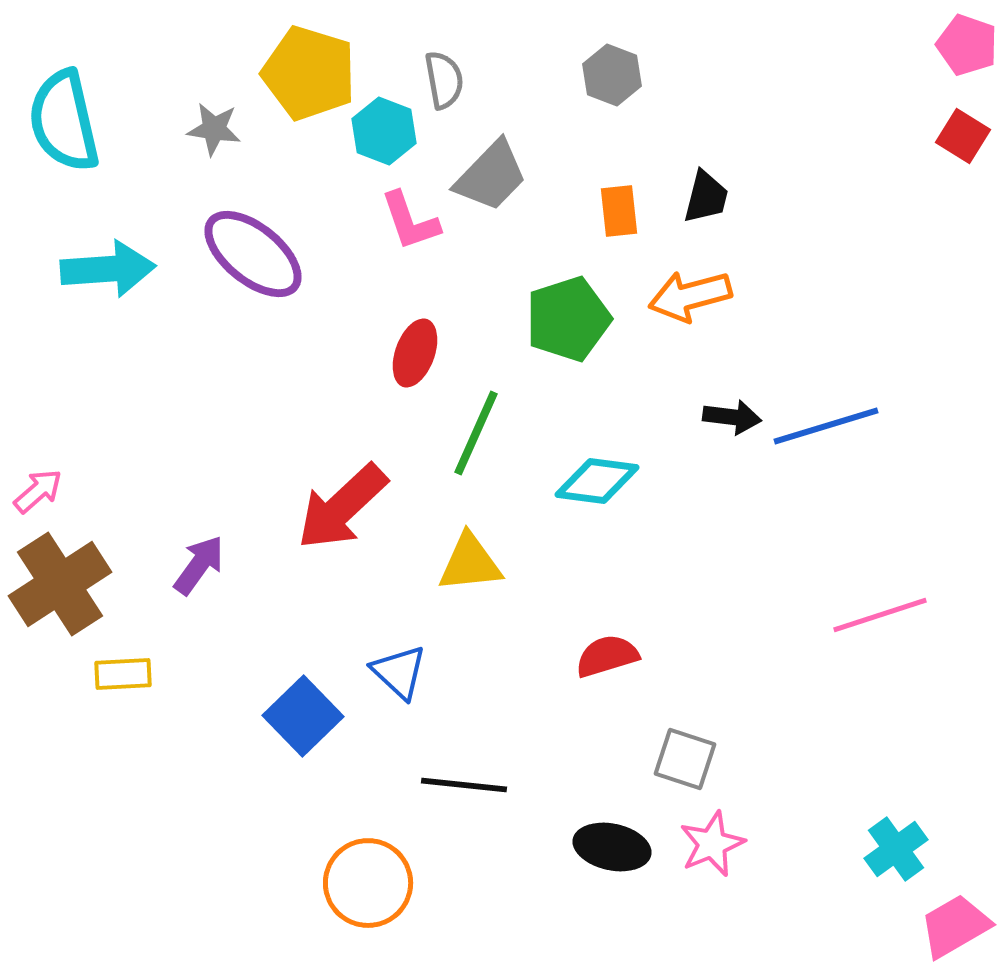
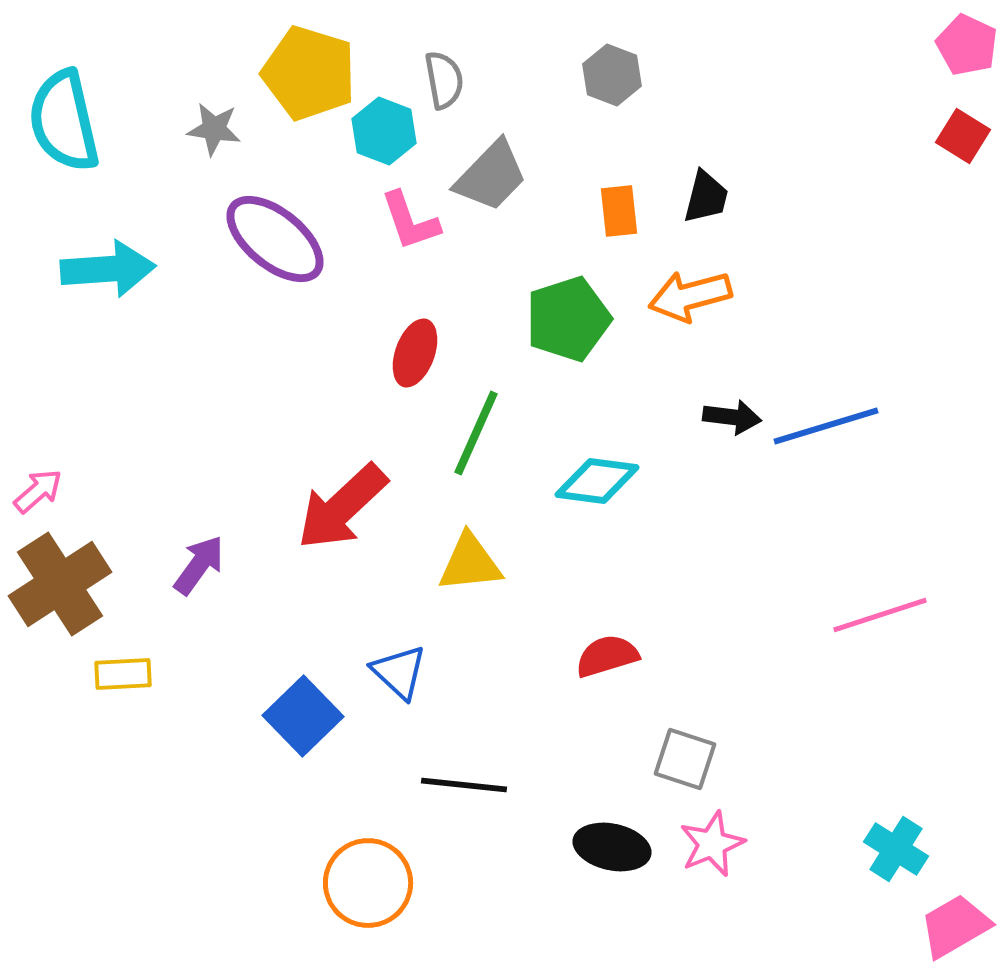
pink pentagon: rotated 6 degrees clockwise
purple ellipse: moved 22 px right, 15 px up
cyan cross: rotated 22 degrees counterclockwise
